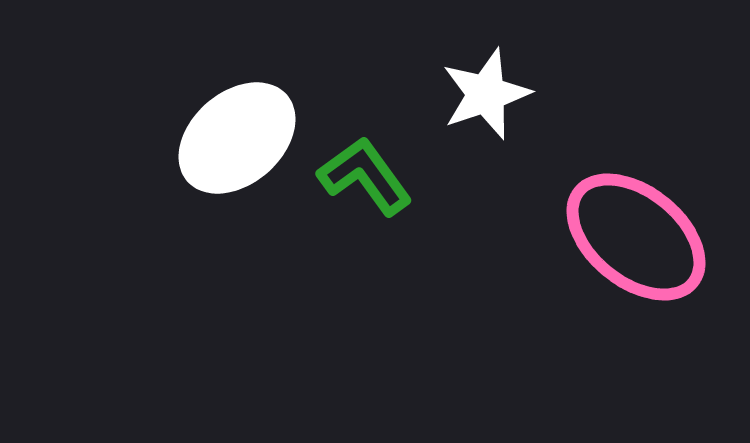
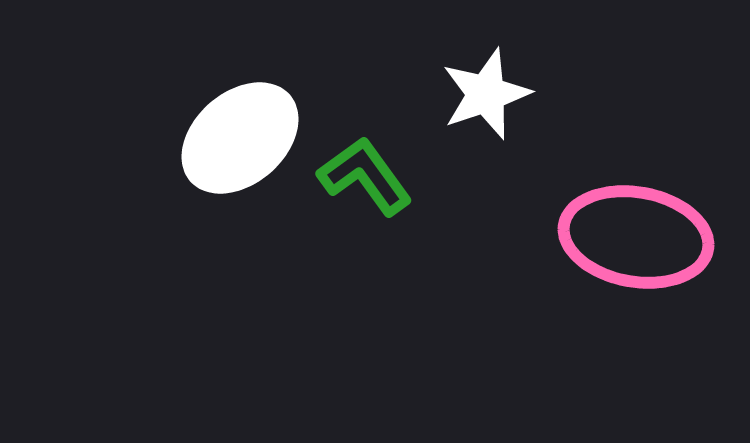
white ellipse: moved 3 px right
pink ellipse: rotated 29 degrees counterclockwise
